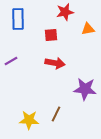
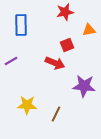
blue rectangle: moved 3 px right, 6 px down
orange triangle: moved 1 px right, 1 px down
red square: moved 16 px right, 10 px down; rotated 16 degrees counterclockwise
red arrow: rotated 12 degrees clockwise
purple star: moved 1 px left, 3 px up
yellow star: moved 2 px left, 15 px up
